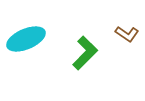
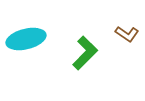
cyan ellipse: rotated 9 degrees clockwise
